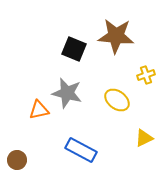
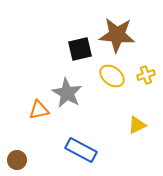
brown star: moved 1 px right, 1 px up
black square: moved 6 px right; rotated 35 degrees counterclockwise
gray star: rotated 16 degrees clockwise
yellow ellipse: moved 5 px left, 24 px up
yellow triangle: moved 7 px left, 13 px up
